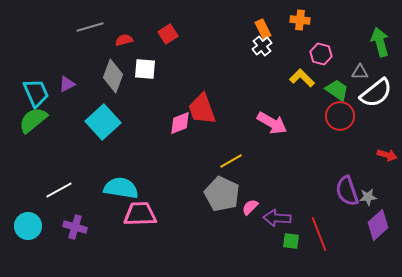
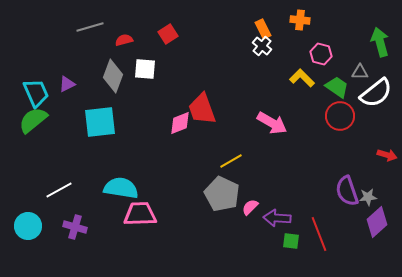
white cross: rotated 12 degrees counterclockwise
green trapezoid: moved 3 px up
cyan square: moved 3 px left; rotated 36 degrees clockwise
purple diamond: moved 1 px left, 3 px up
